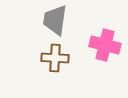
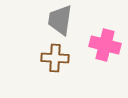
gray trapezoid: moved 5 px right
